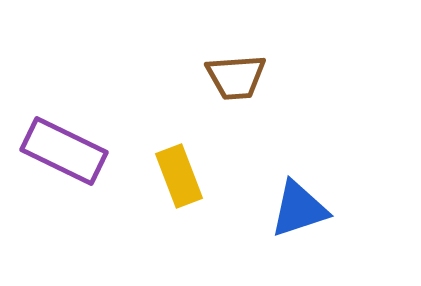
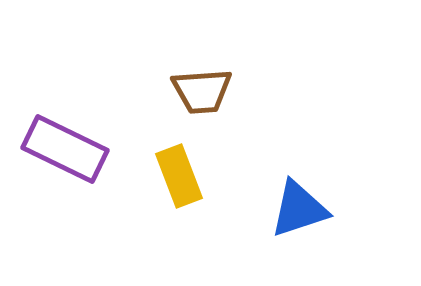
brown trapezoid: moved 34 px left, 14 px down
purple rectangle: moved 1 px right, 2 px up
